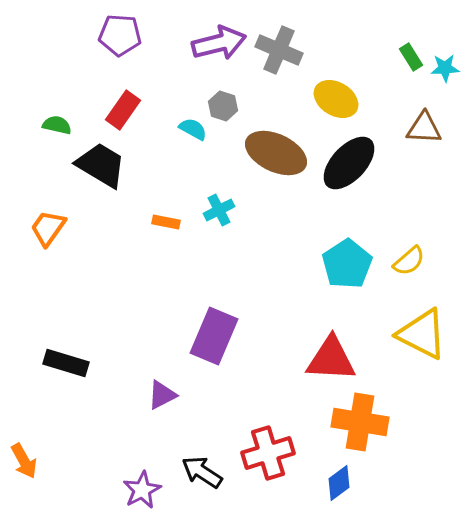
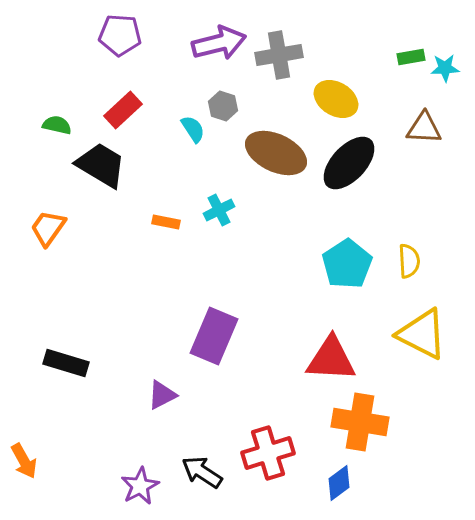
gray cross: moved 5 px down; rotated 33 degrees counterclockwise
green rectangle: rotated 68 degrees counterclockwise
red rectangle: rotated 12 degrees clockwise
cyan semicircle: rotated 28 degrees clockwise
yellow semicircle: rotated 52 degrees counterclockwise
purple star: moved 2 px left, 4 px up
